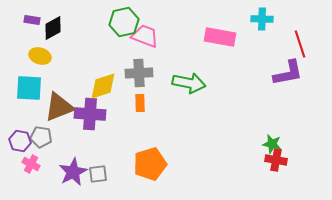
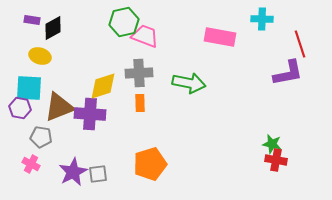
purple hexagon: moved 33 px up
